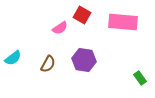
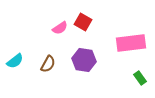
red square: moved 1 px right, 7 px down
pink rectangle: moved 8 px right, 21 px down; rotated 12 degrees counterclockwise
cyan semicircle: moved 2 px right, 3 px down
